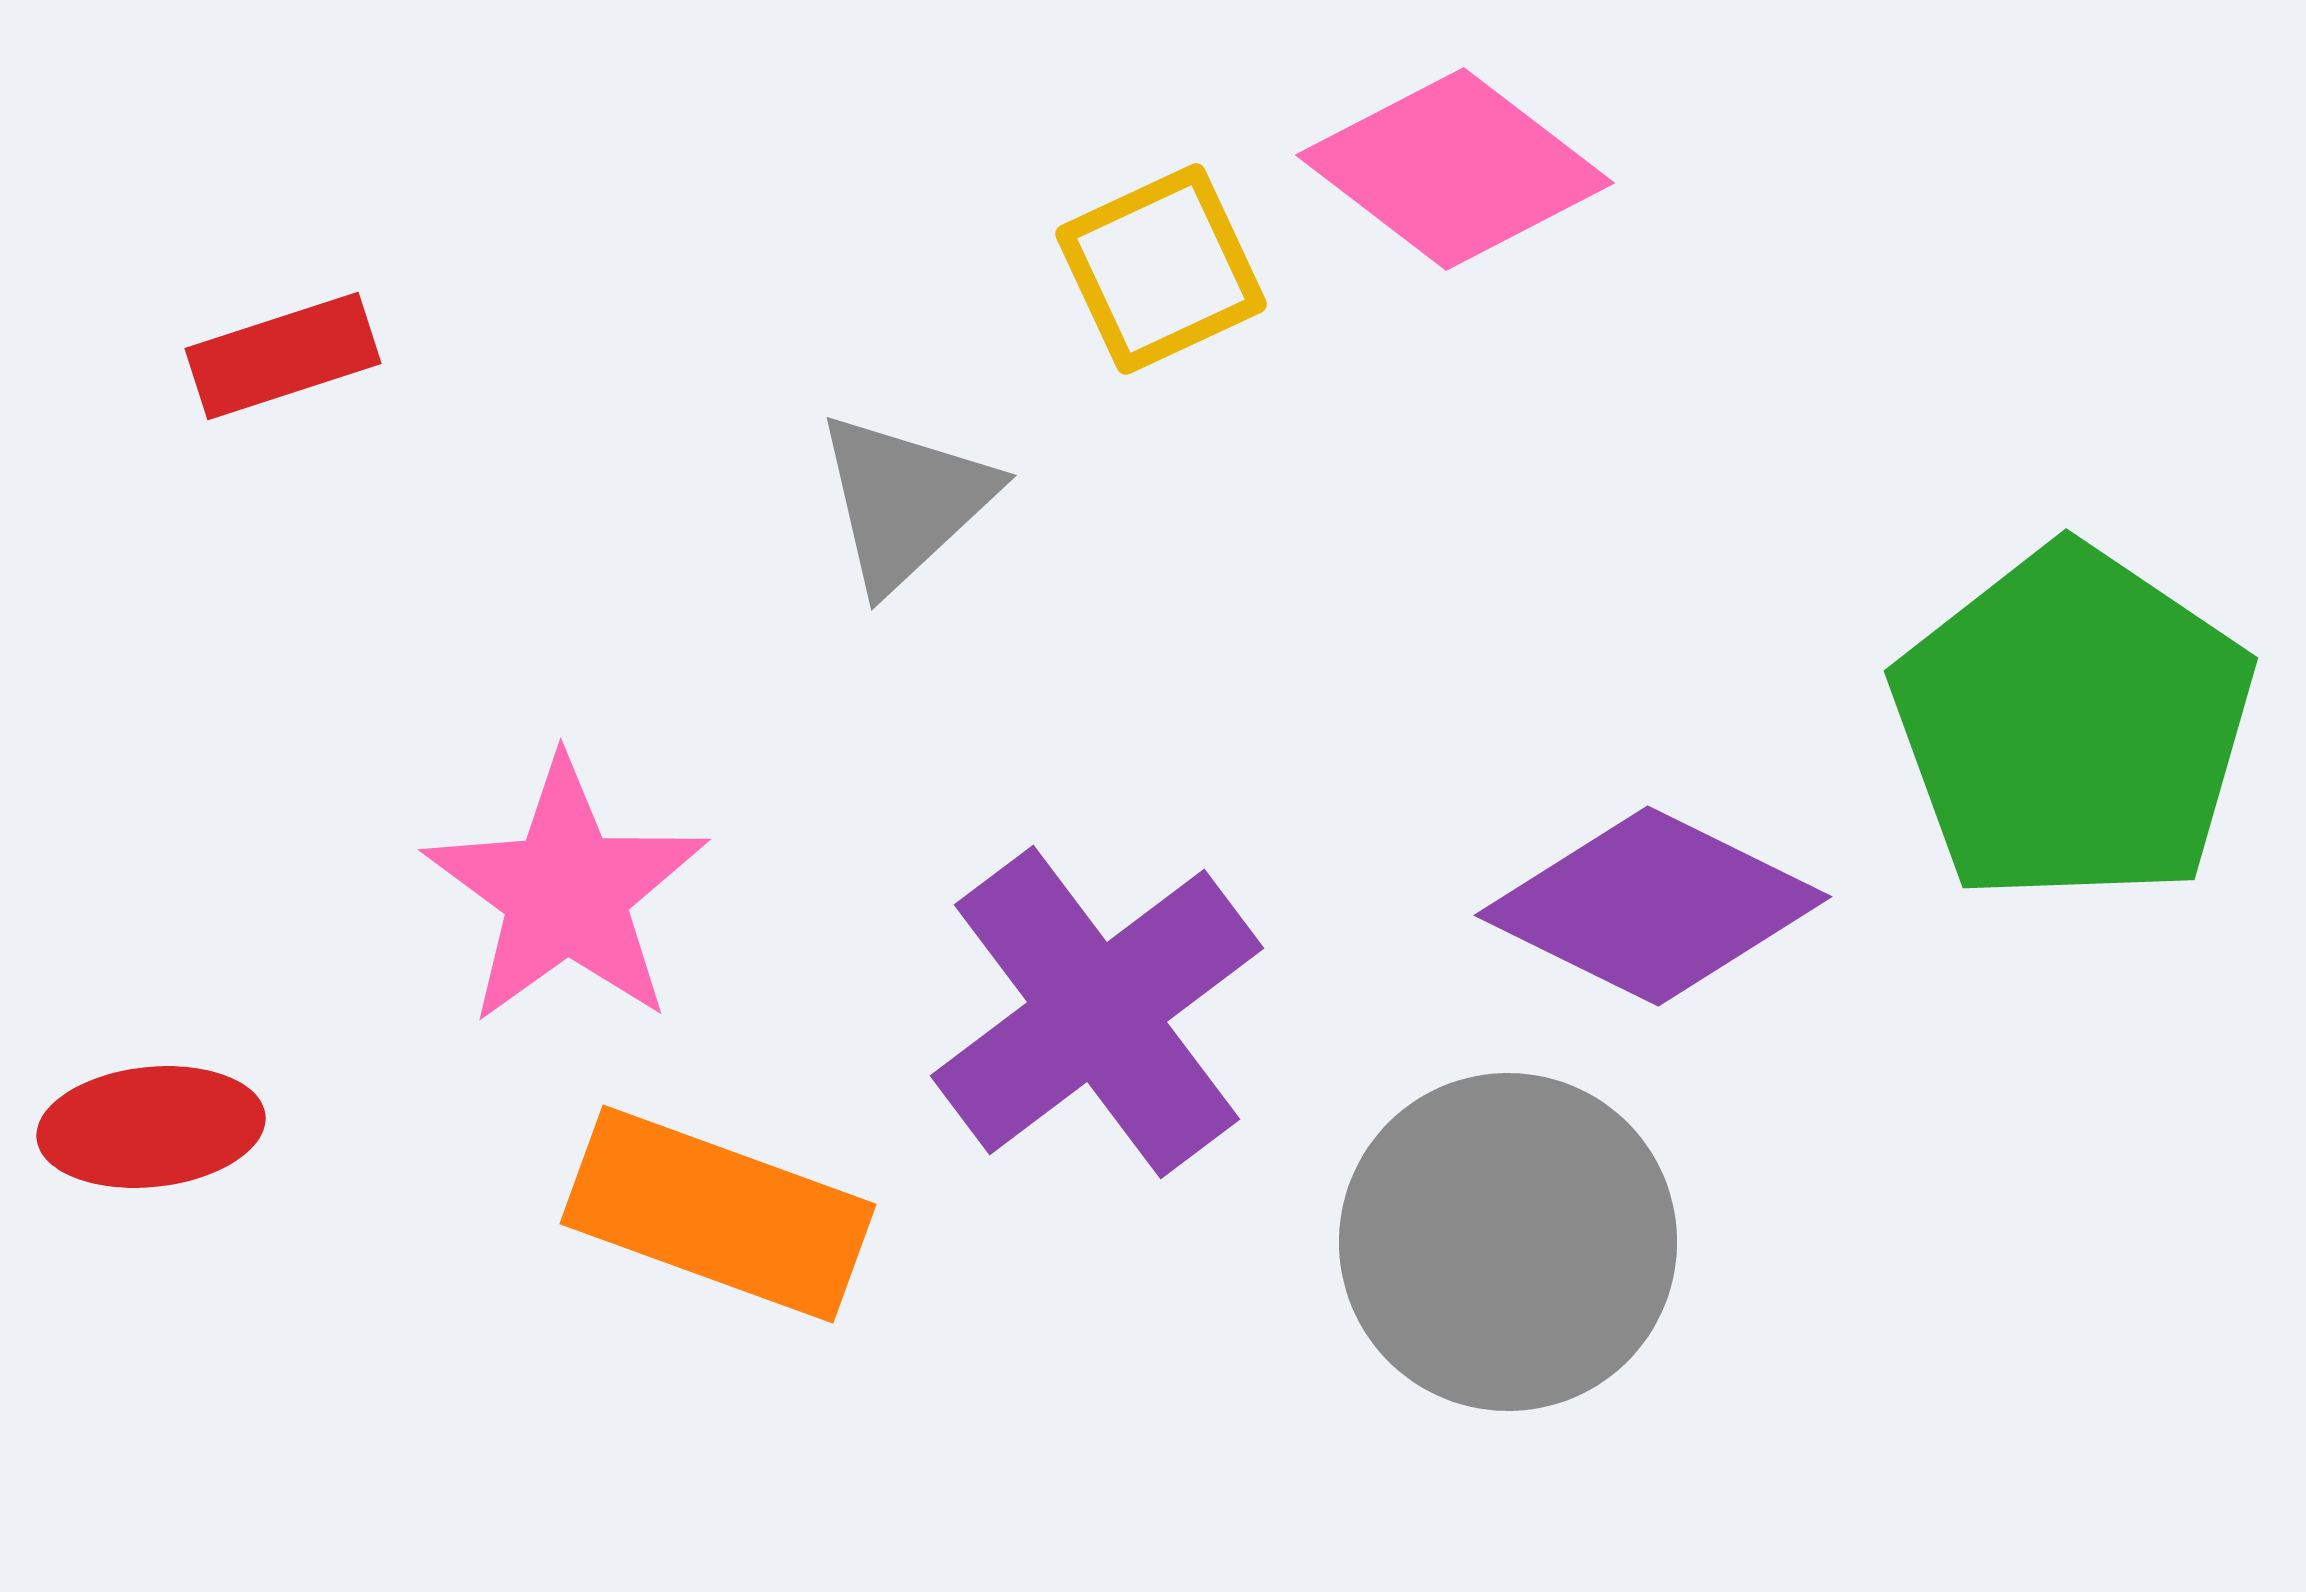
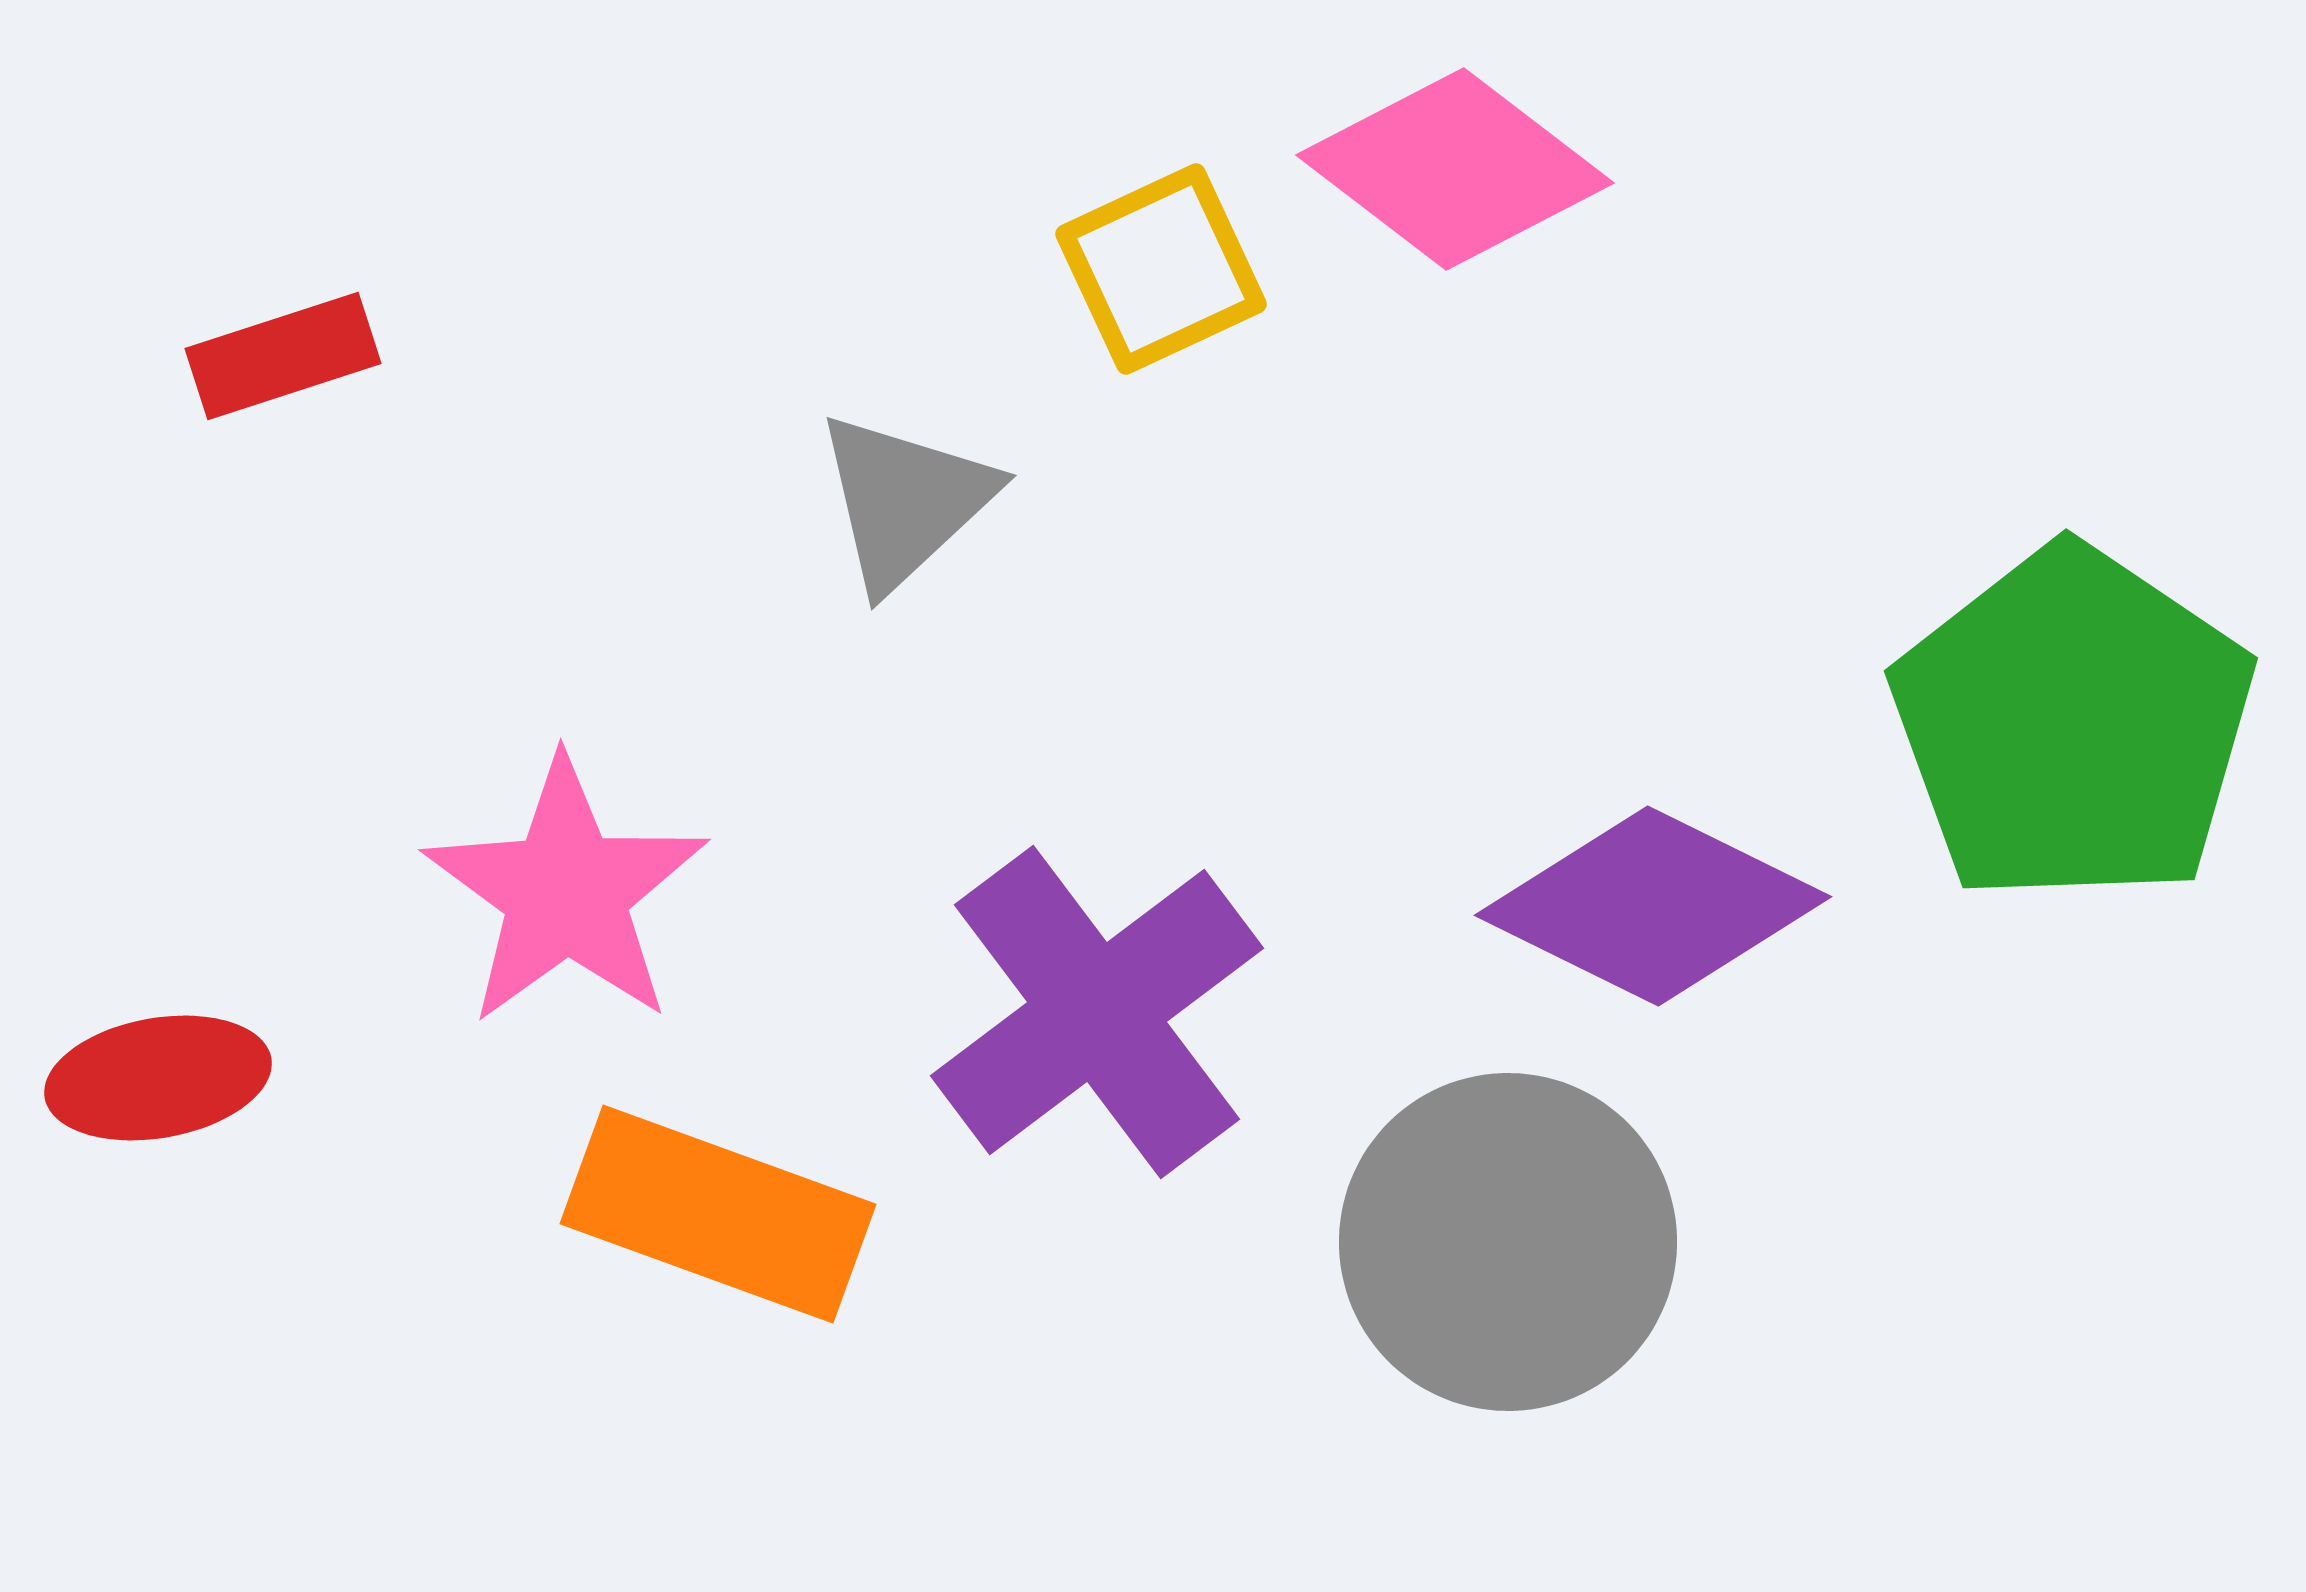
red ellipse: moved 7 px right, 49 px up; rotated 4 degrees counterclockwise
